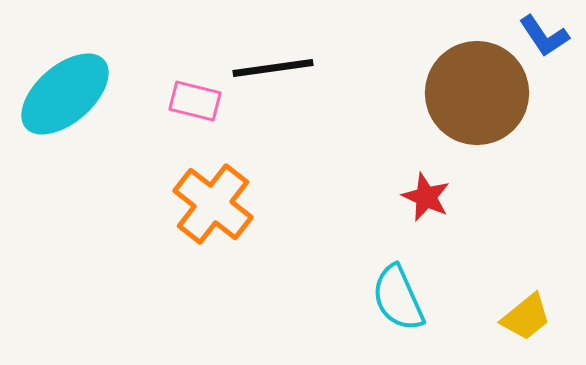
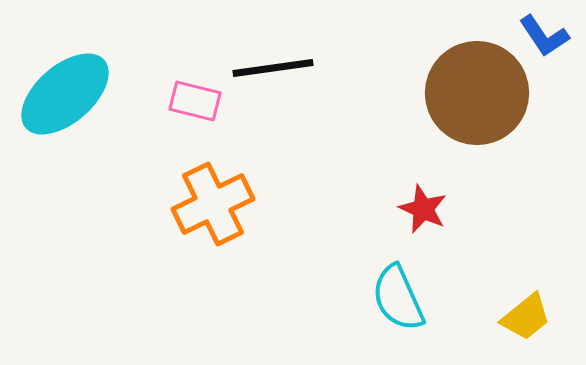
red star: moved 3 px left, 12 px down
orange cross: rotated 26 degrees clockwise
